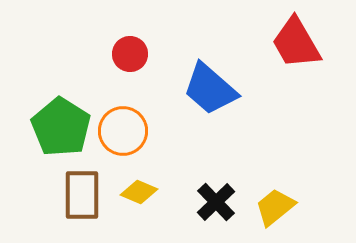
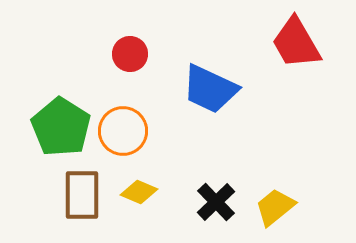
blue trapezoid: rotated 16 degrees counterclockwise
